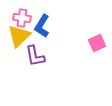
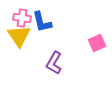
blue L-shape: moved 4 px up; rotated 45 degrees counterclockwise
yellow triangle: rotated 20 degrees counterclockwise
purple L-shape: moved 19 px right, 7 px down; rotated 40 degrees clockwise
